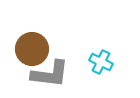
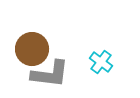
cyan cross: rotated 10 degrees clockwise
